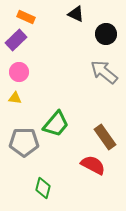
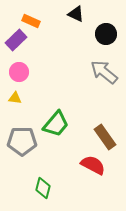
orange rectangle: moved 5 px right, 4 px down
gray pentagon: moved 2 px left, 1 px up
